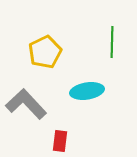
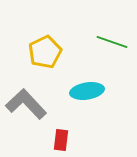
green line: rotated 72 degrees counterclockwise
red rectangle: moved 1 px right, 1 px up
